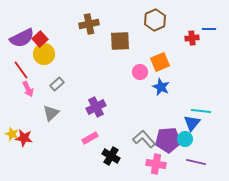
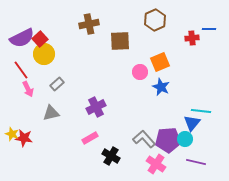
gray triangle: rotated 30 degrees clockwise
pink cross: rotated 24 degrees clockwise
